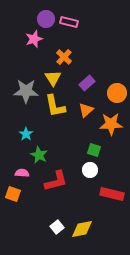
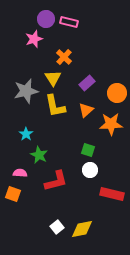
gray star: rotated 15 degrees counterclockwise
green square: moved 6 px left
pink semicircle: moved 2 px left
